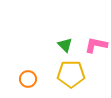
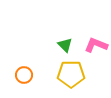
pink L-shape: rotated 10 degrees clockwise
orange circle: moved 4 px left, 4 px up
